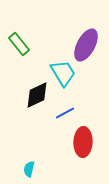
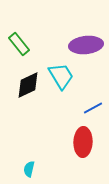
purple ellipse: rotated 56 degrees clockwise
cyan trapezoid: moved 2 px left, 3 px down
black diamond: moved 9 px left, 10 px up
blue line: moved 28 px right, 5 px up
